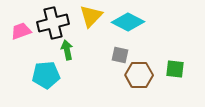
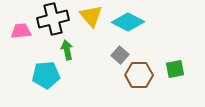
yellow triangle: rotated 25 degrees counterclockwise
black cross: moved 4 px up
pink trapezoid: rotated 15 degrees clockwise
gray square: rotated 30 degrees clockwise
green square: rotated 18 degrees counterclockwise
